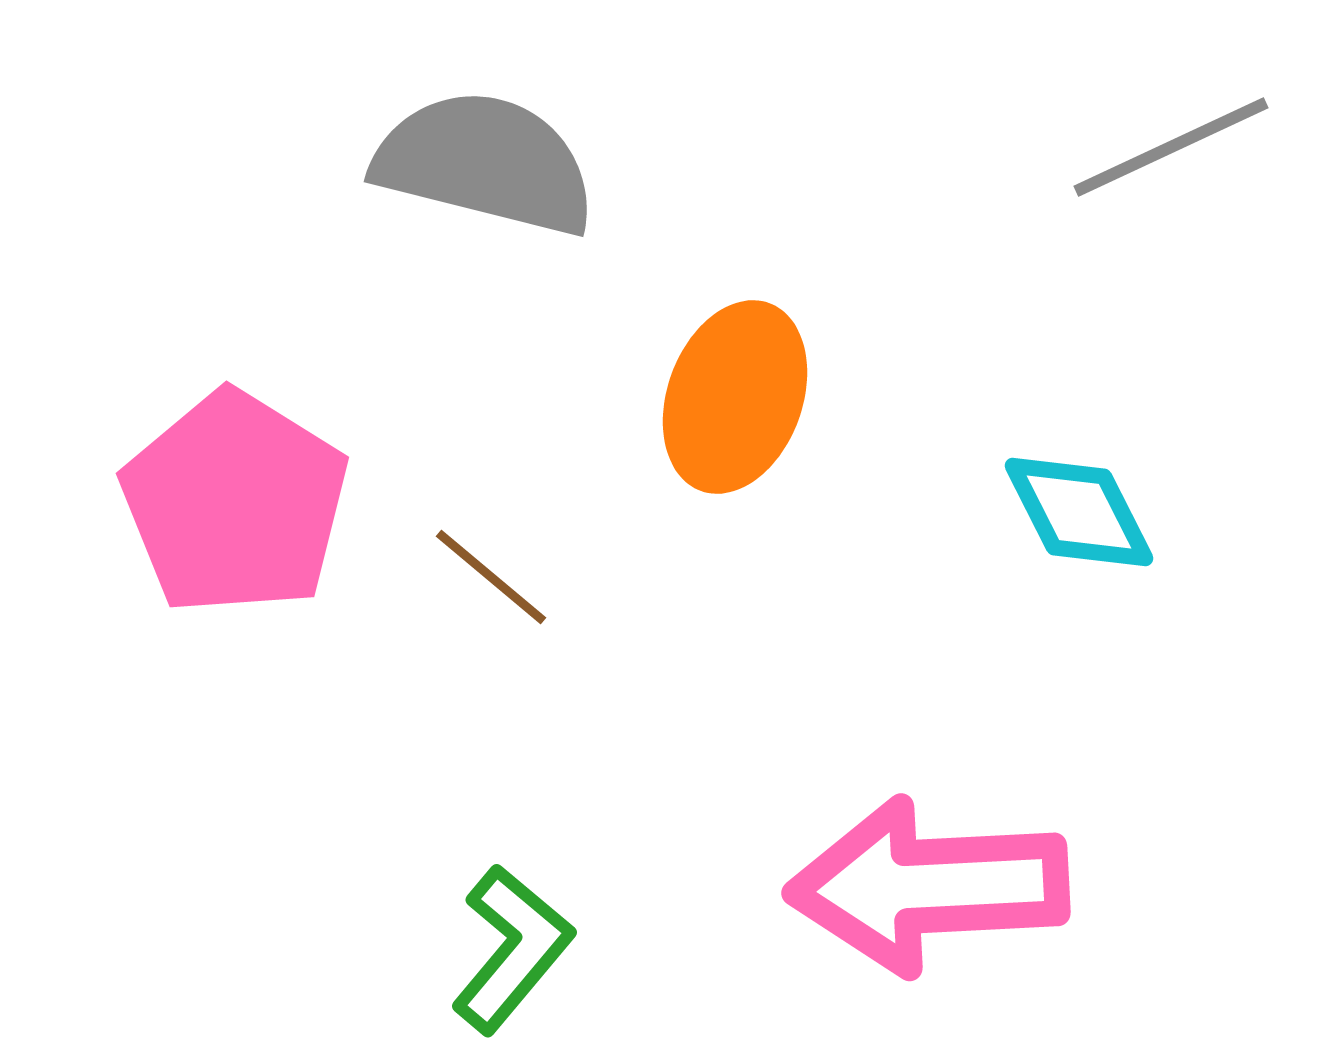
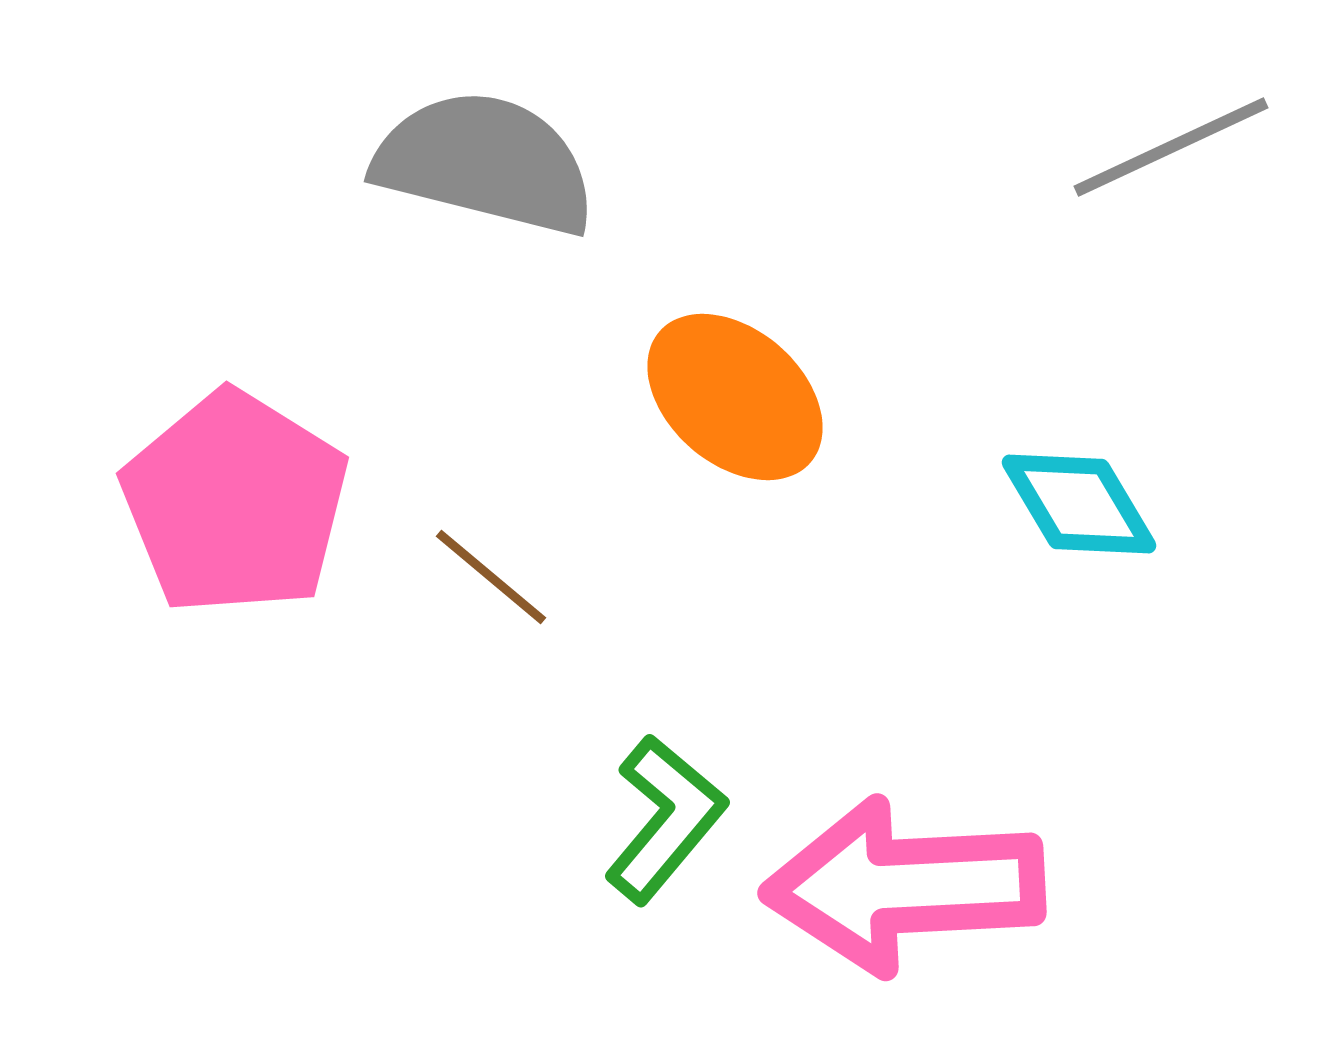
orange ellipse: rotated 69 degrees counterclockwise
cyan diamond: moved 8 px up; rotated 4 degrees counterclockwise
pink arrow: moved 24 px left
green L-shape: moved 153 px right, 130 px up
